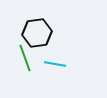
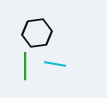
green line: moved 8 px down; rotated 20 degrees clockwise
